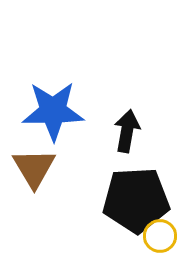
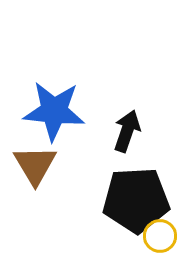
blue star: moved 1 px right; rotated 6 degrees clockwise
black arrow: rotated 9 degrees clockwise
brown triangle: moved 1 px right, 3 px up
